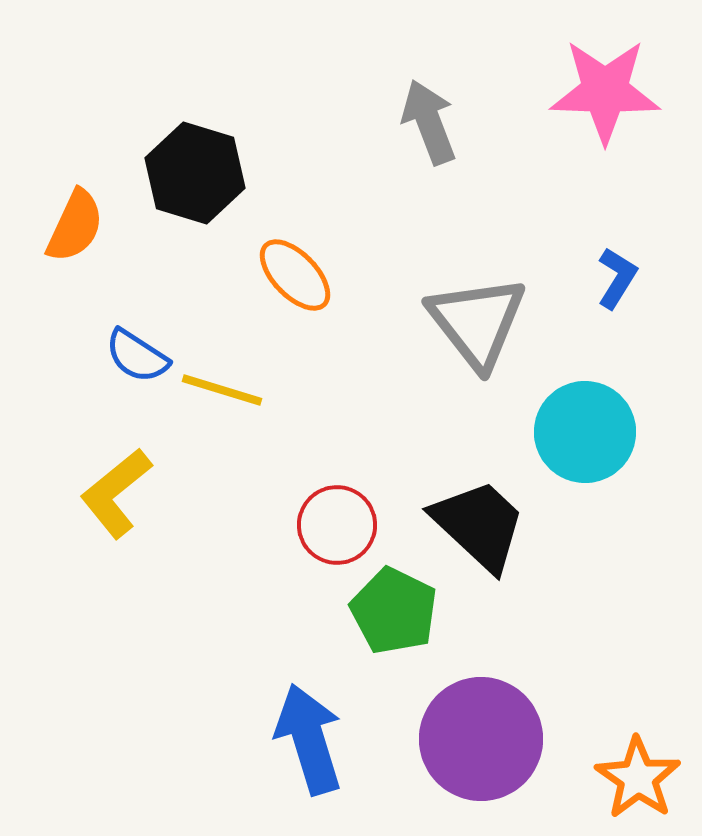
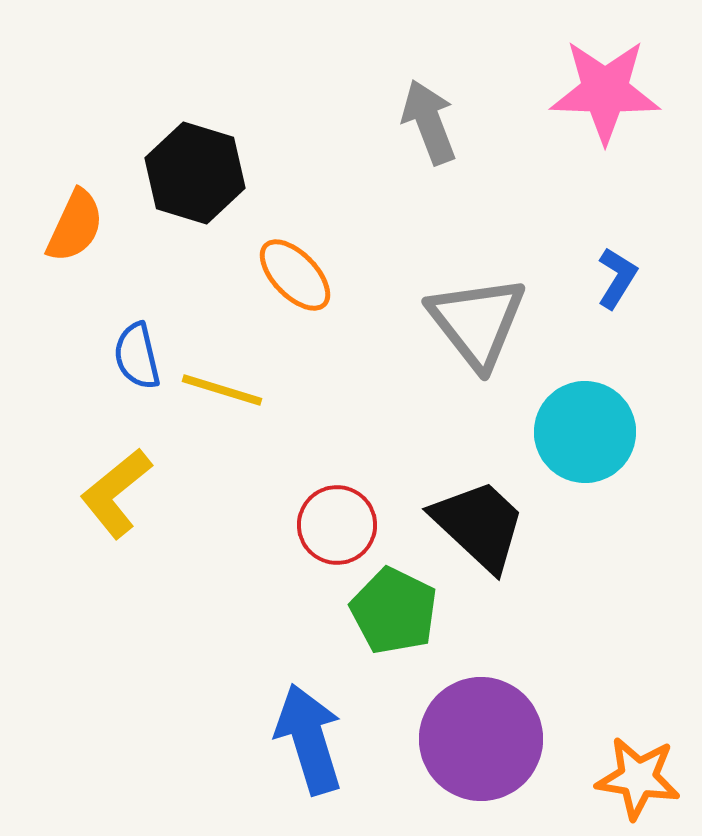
blue semicircle: rotated 44 degrees clockwise
orange star: rotated 26 degrees counterclockwise
